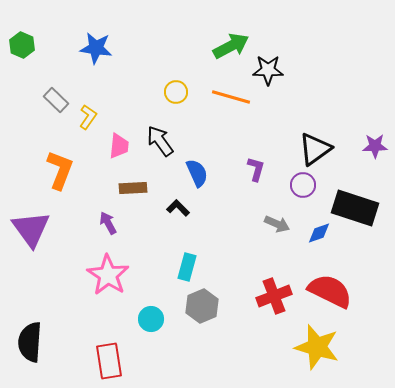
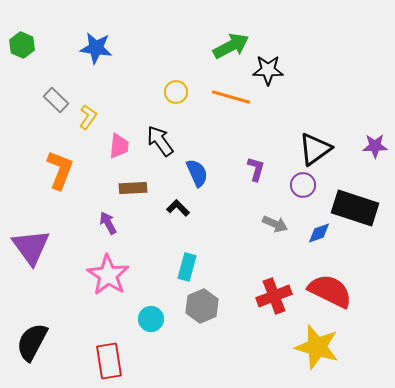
gray arrow: moved 2 px left
purple triangle: moved 18 px down
black semicircle: moved 2 px right; rotated 24 degrees clockwise
